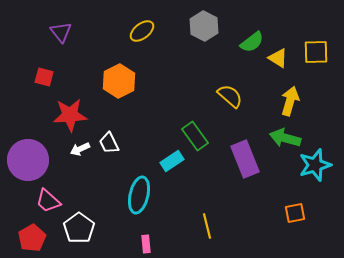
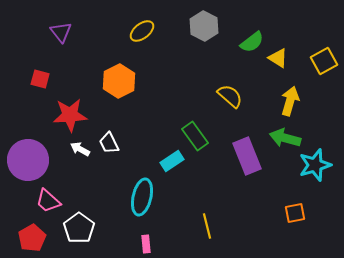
yellow square: moved 8 px right, 9 px down; rotated 28 degrees counterclockwise
red square: moved 4 px left, 2 px down
white arrow: rotated 54 degrees clockwise
purple rectangle: moved 2 px right, 3 px up
cyan ellipse: moved 3 px right, 2 px down
